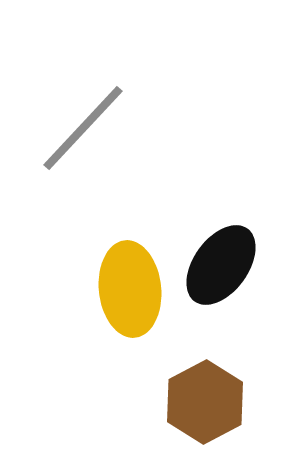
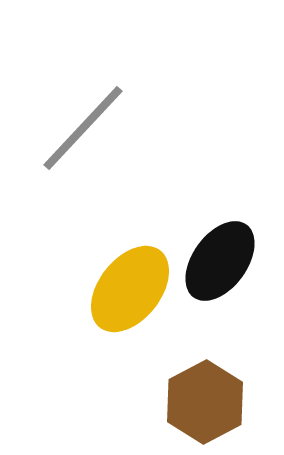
black ellipse: moved 1 px left, 4 px up
yellow ellipse: rotated 44 degrees clockwise
